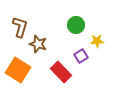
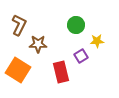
brown L-shape: moved 1 px left, 2 px up; rotated 10 degrees clockwise
brown star: rotated 18 degrees counterclockwise
red rectangle: rotated 30 degrees clockwise
